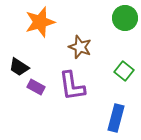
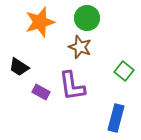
green circle: moved 38 px left
purple rectangle: moved 5 px right, 5 px down
